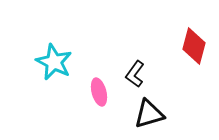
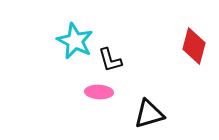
cyan star: moved 21 px right, 21 px up
black L-shape: moved 25 px left, 14 px up; rotated 52 degrees counterclockwise
pink ellipse: rotated 72 degrees counterclockwise
